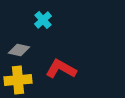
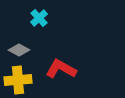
cyan cross: moved 4 px left, 2 px up
gray diamond: rotated 15 degrees clockwise
